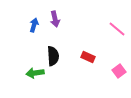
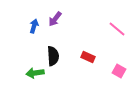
purple arrow: rotated 49 degrees clockwise
blue arrow: moved 1 px down
pink square: rotated 24 degrees counterclockwise
